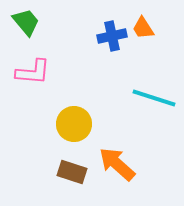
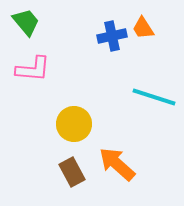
pink L-shape: moved 3 px up
cyan line: moved 1 px up
brown rectangle: rotated 44 degrees clockwise
